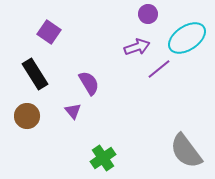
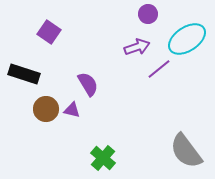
cyan ellipse: moved 1 px down
black rectangle: moved 11 px left; rotated 40 degrees counterclockwise
purple semicircle: moved 1 px left, 1 px down
purple triangle: moved 1 px left, 1 px up; rotated 36 degrees counterclockwise
brown circle: moved 19 px right, 7 px up
green cross: rotated 15 degrees counterclockwise
